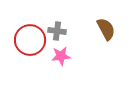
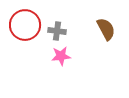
red circle: moved 5 px left, 15 px up
